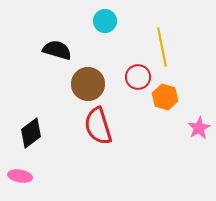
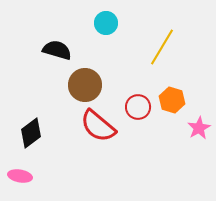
cyan circle: moved 1 px right, 2 px down
yellow line: rotated 42 degrees clockwise
red circle: moved 30 px down
brown circle: moved 3 px left, 1 px down
orange hexagon: moved 7 px right, 3 px down
red semicircle: rotated 33 degrees counterclockwise
